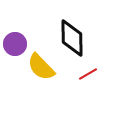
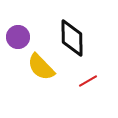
purple circle: moved 3 px right, 7 px up
red line: moved 7 px down
